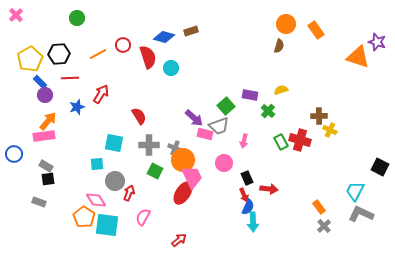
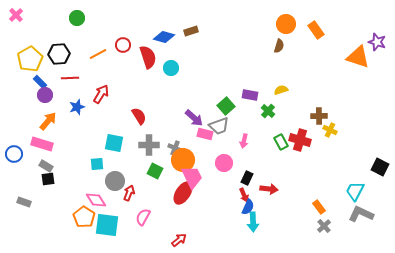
pink rectangle at (44, 136): moved 2 px left, 8 px down; rotated 25 degrees clockwise
black rectangle at (247, 178): rotated 48 degrees clockwise
gray rectangle at (39, 202): moved 15 px left
